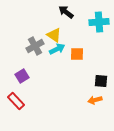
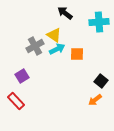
black arrow: moved 1 px left, 1 px down
black square: rotated 32 degrees clockwise
orange arrow: rotated 24 degrees counterclockwise
